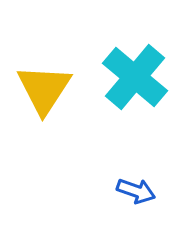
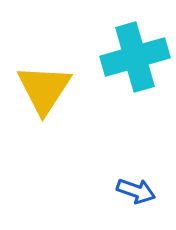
cyan cross: moved 20 px up; rotated 34 degrees clockwise
